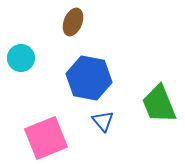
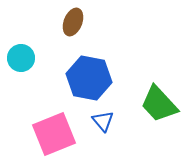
green trapezoid: rotated 21 degrees counterclockwise
pink square: moved 8 px right, 4 px up
